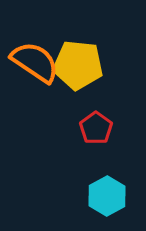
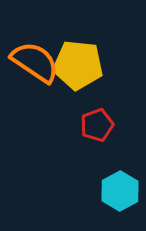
red pentagon: moved 1 px right, 3 px up; rotated 16 degrees clockwise
cyan hexagon: moved 13 px right, 5 px up
